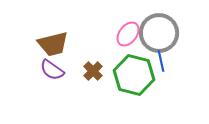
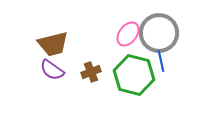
brown cross: moved 2 px left, 1 px down; rotated 24 degrees clockwise
